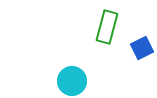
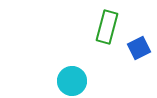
blue square: moved 3 px left
